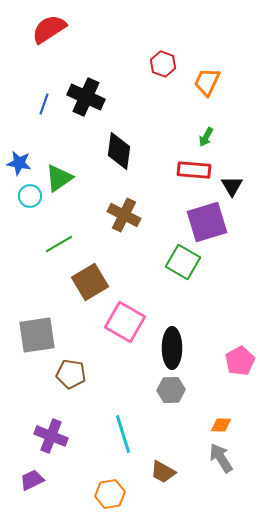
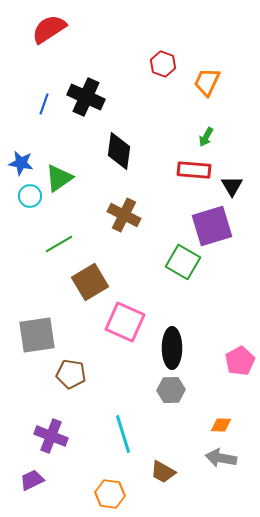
blue star: moved 2 px right
purple square: moved 5 px right, 4 px down
pink square: rotated 6 degrees counterclockwise
gray arrow: rotated 48 degrees counterclockwise
orange hexagon: rotated 16 degrees clockwise
